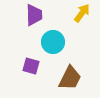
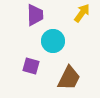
purple trapezoid: moved 1 px right
cyan circle: moved 1 px up
brown trapezoid: moved 1 px left
